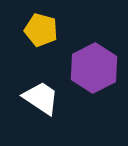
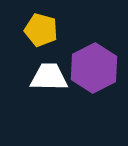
white trapezoid: moved 8 px right, 21 px up; rotated 33 degrees counterclockwise
